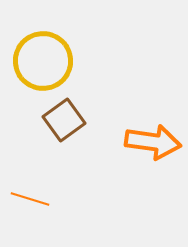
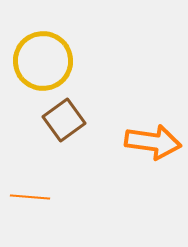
orange line: moved 2 px up; rotated 12 degrees counterclockwise
